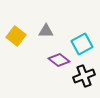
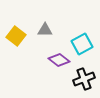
gray triangle: moved 1 px left, 1 px up
black cross: moved 3 px down
